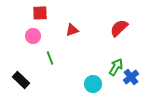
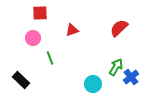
pink circle: moved 2 px down
